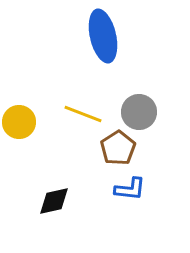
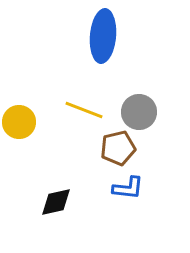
blue ellipse: rotated 18 degrees clockwise
yellow line: moved 1 px right, 4 px up
brown pentagon: rotated 20 degrees clockwise
blue L-shape: moved 2 px left, 1 px up
black diamond: moved 2 px right, 1 px down
